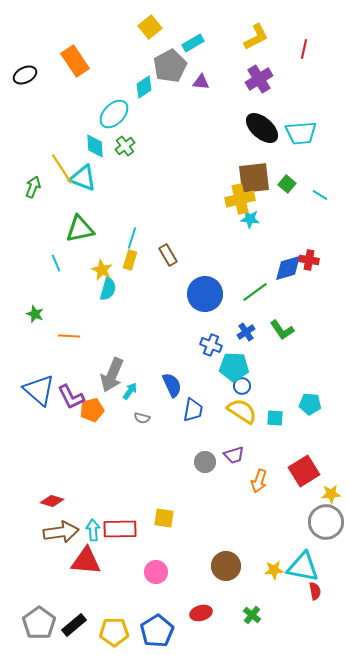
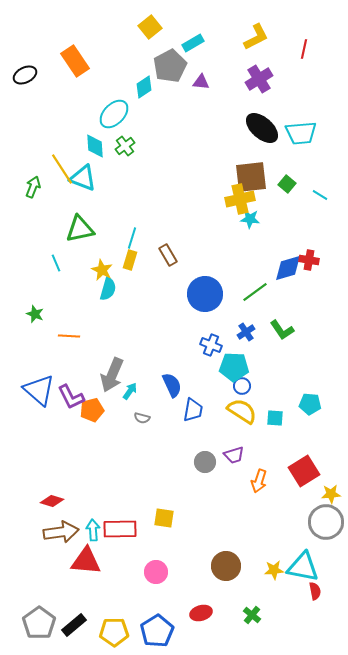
brown square at (254, 178): moved 3 px left, 1 px up
